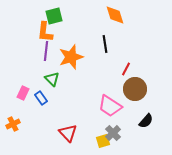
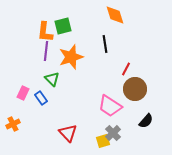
green square: moved 9 px right, 10 px down
